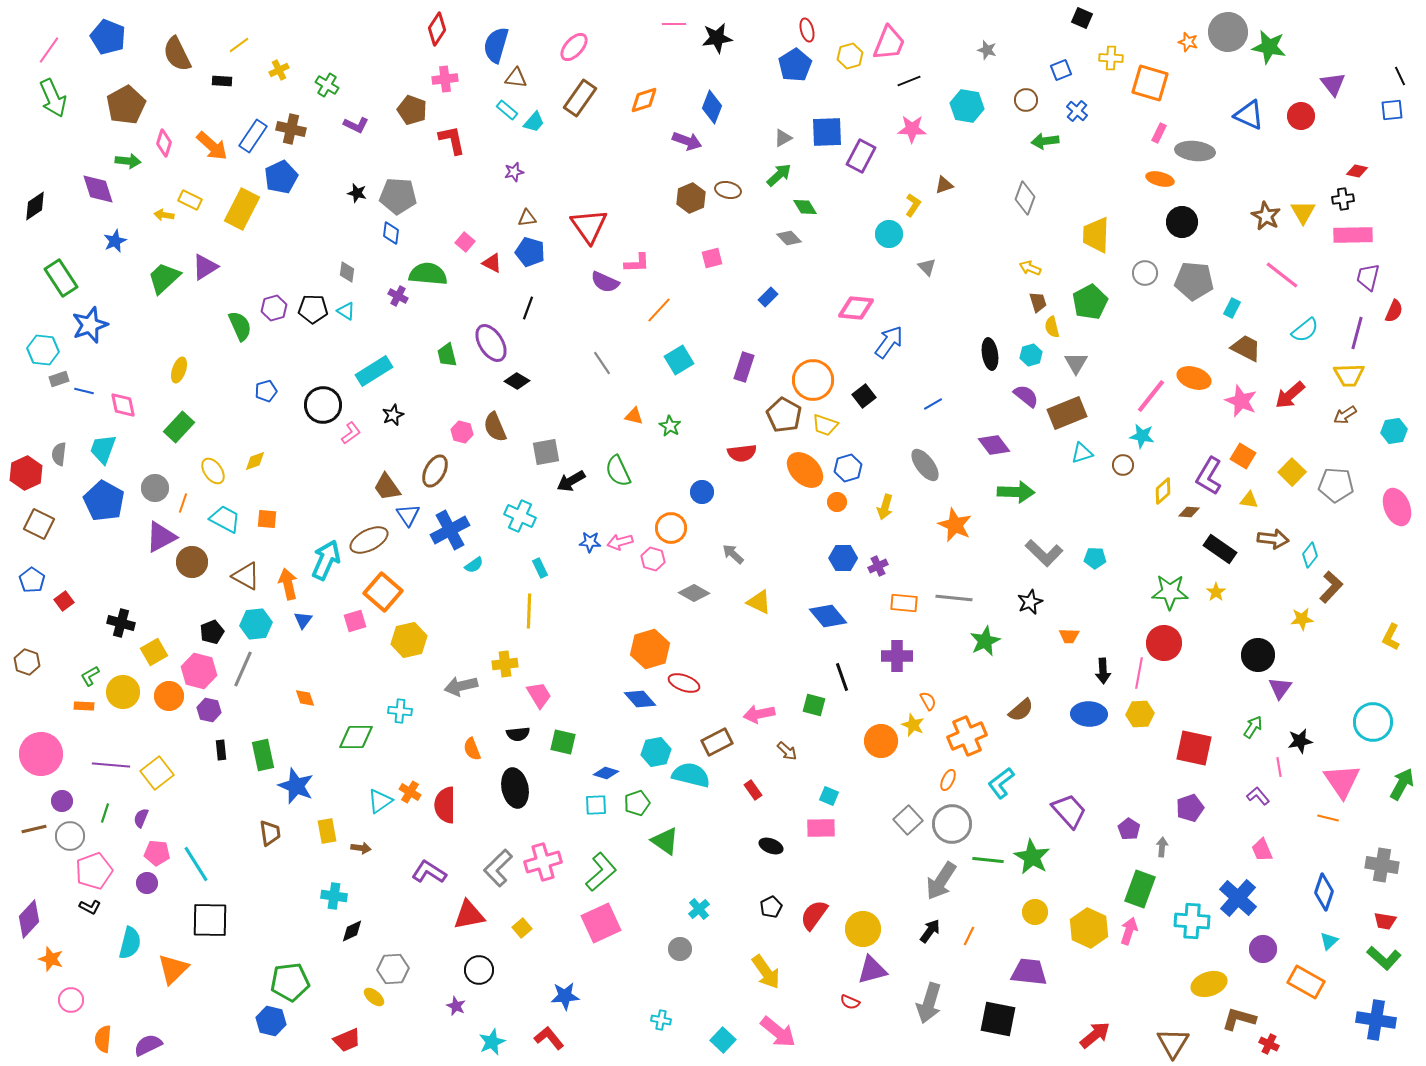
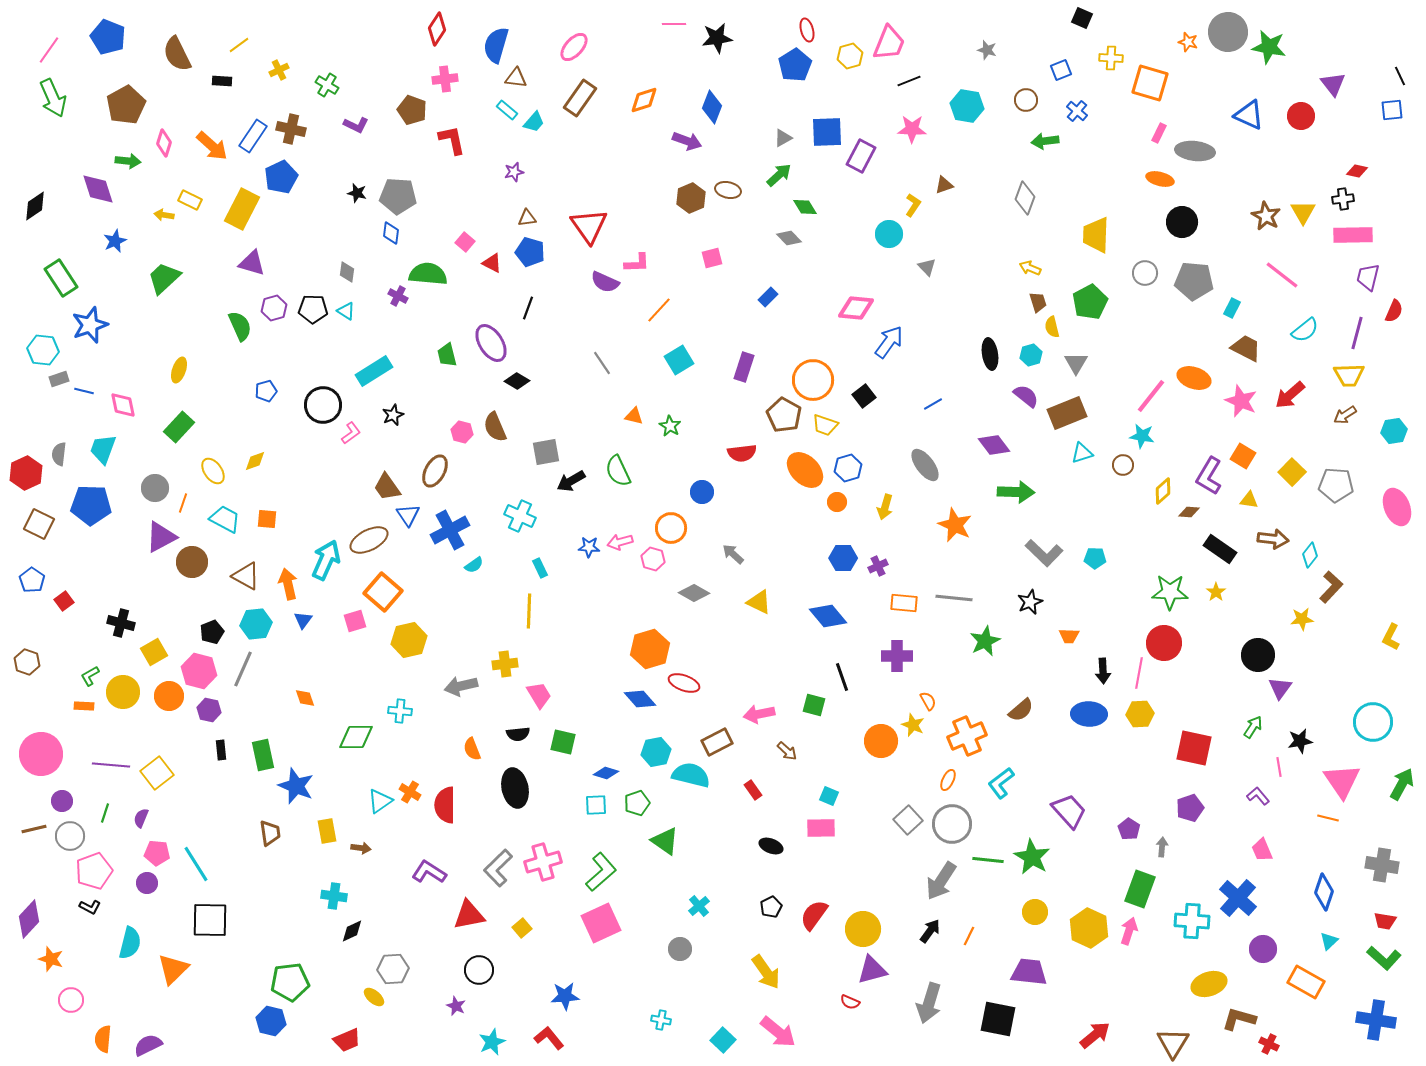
purple triangle at (205, 267): moved 47 px right, 4 px up; rotated 48 degrees clockwise
blue pentagon at (104, 501): moved 13 px left, 4 px down; rotated 27 degrees counterclockwise
blue star at (590, 542): moved 1 px left, 5 px down
cyan cross at (699, 909): moved 3 px up
